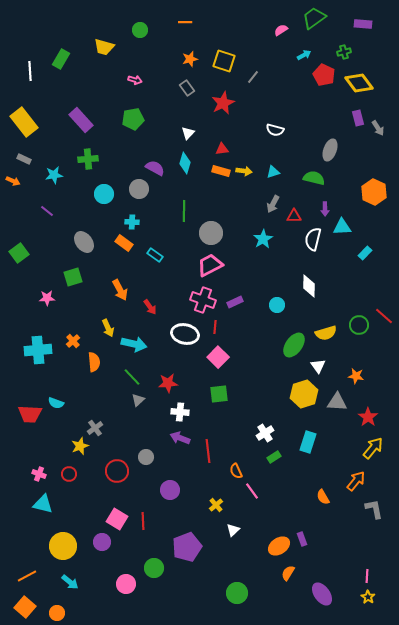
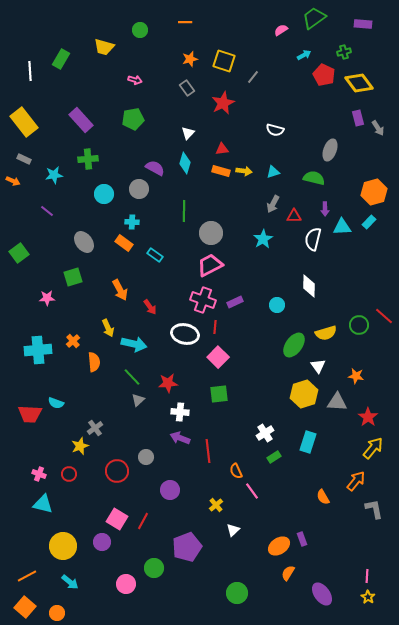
orange hexagon at (374, 192): rotated 20 degrees clockwise
cyan rectangle at (365, 253): moved 4 px right, 31 px up
red line at (143, 521): rotated 30 degrees clockwise
